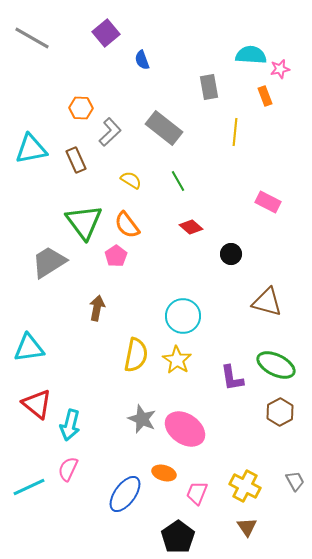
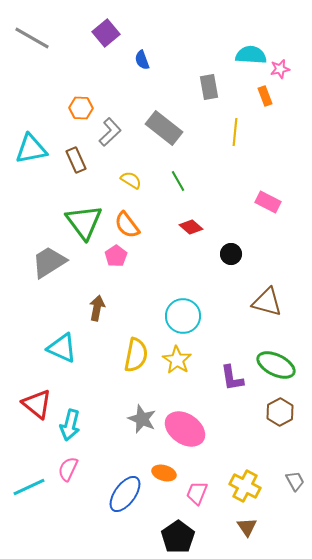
cyan triangle at (29, 348): moved 33 px right; rotated 32 degrees clockwise
